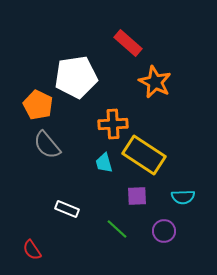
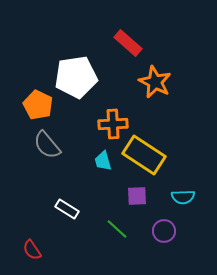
cyan trapezoid: moved 1 px left, 2 px up
white rectangle: rotated 10 degrees clockwise
